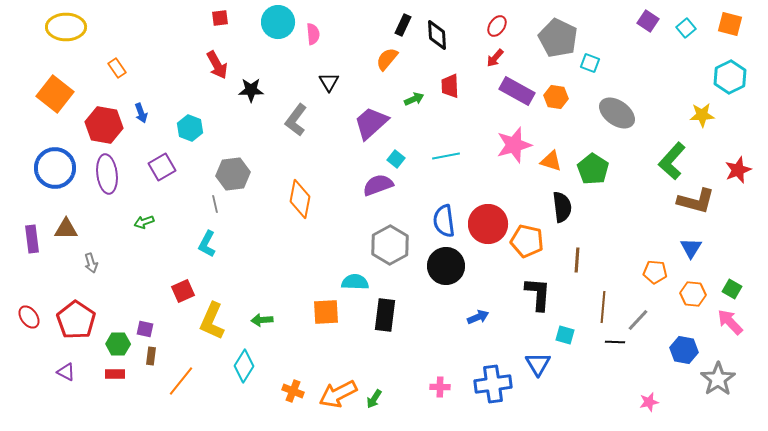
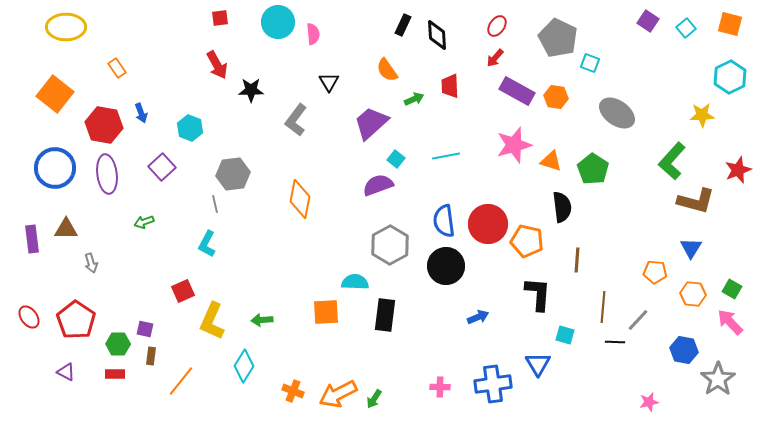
orange semicircle at (387, 59): moved 11 px down; rotated 75 degrees counterclockwise
purple square at (162, 167): rotated 12 degrees counterclockwise
